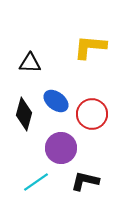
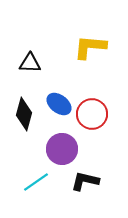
blue ellipse: moved 3 px right, 3 px down
purple circle: moved 1 px right, 1 px down
